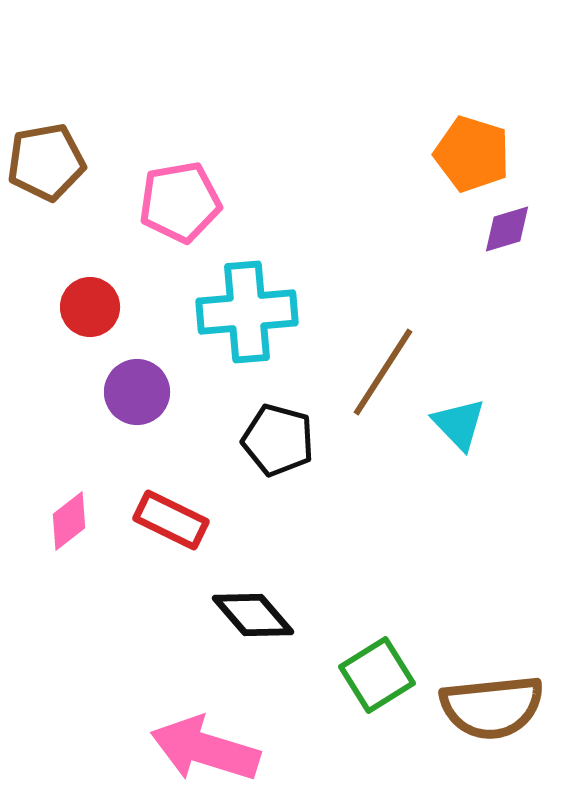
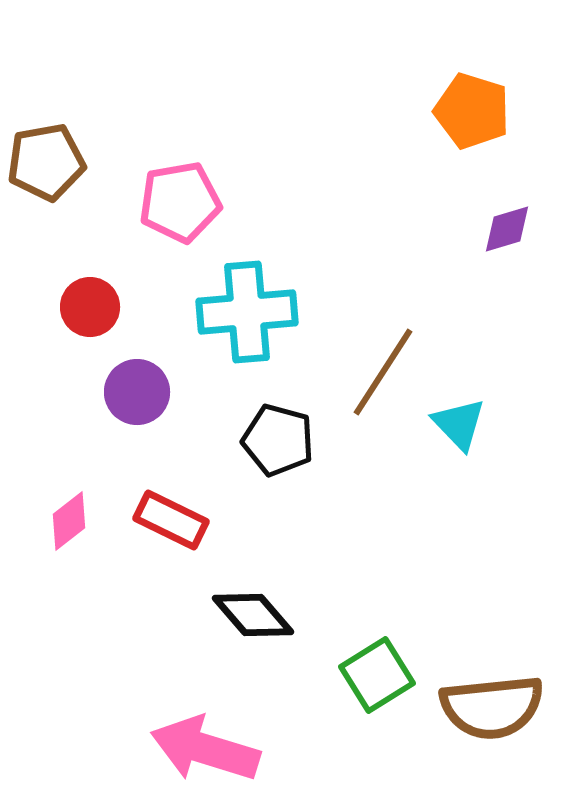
orange pentagon: moved 43 px up
